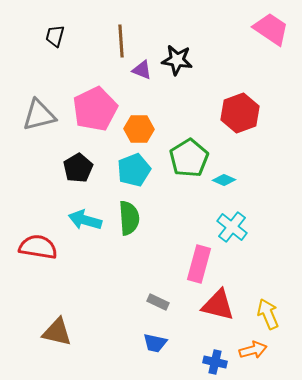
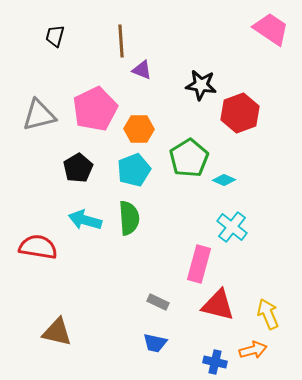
black star: moved 24 px right, 25 px down
